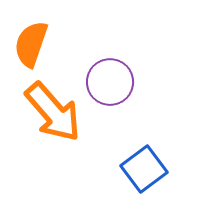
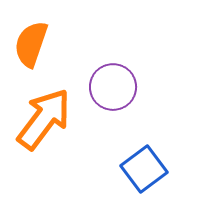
purple circle: moved 3 px right, 5 px down
orange arrow: moved 9 px left, 7 px down; rotated 102 degrees counterclockwise
